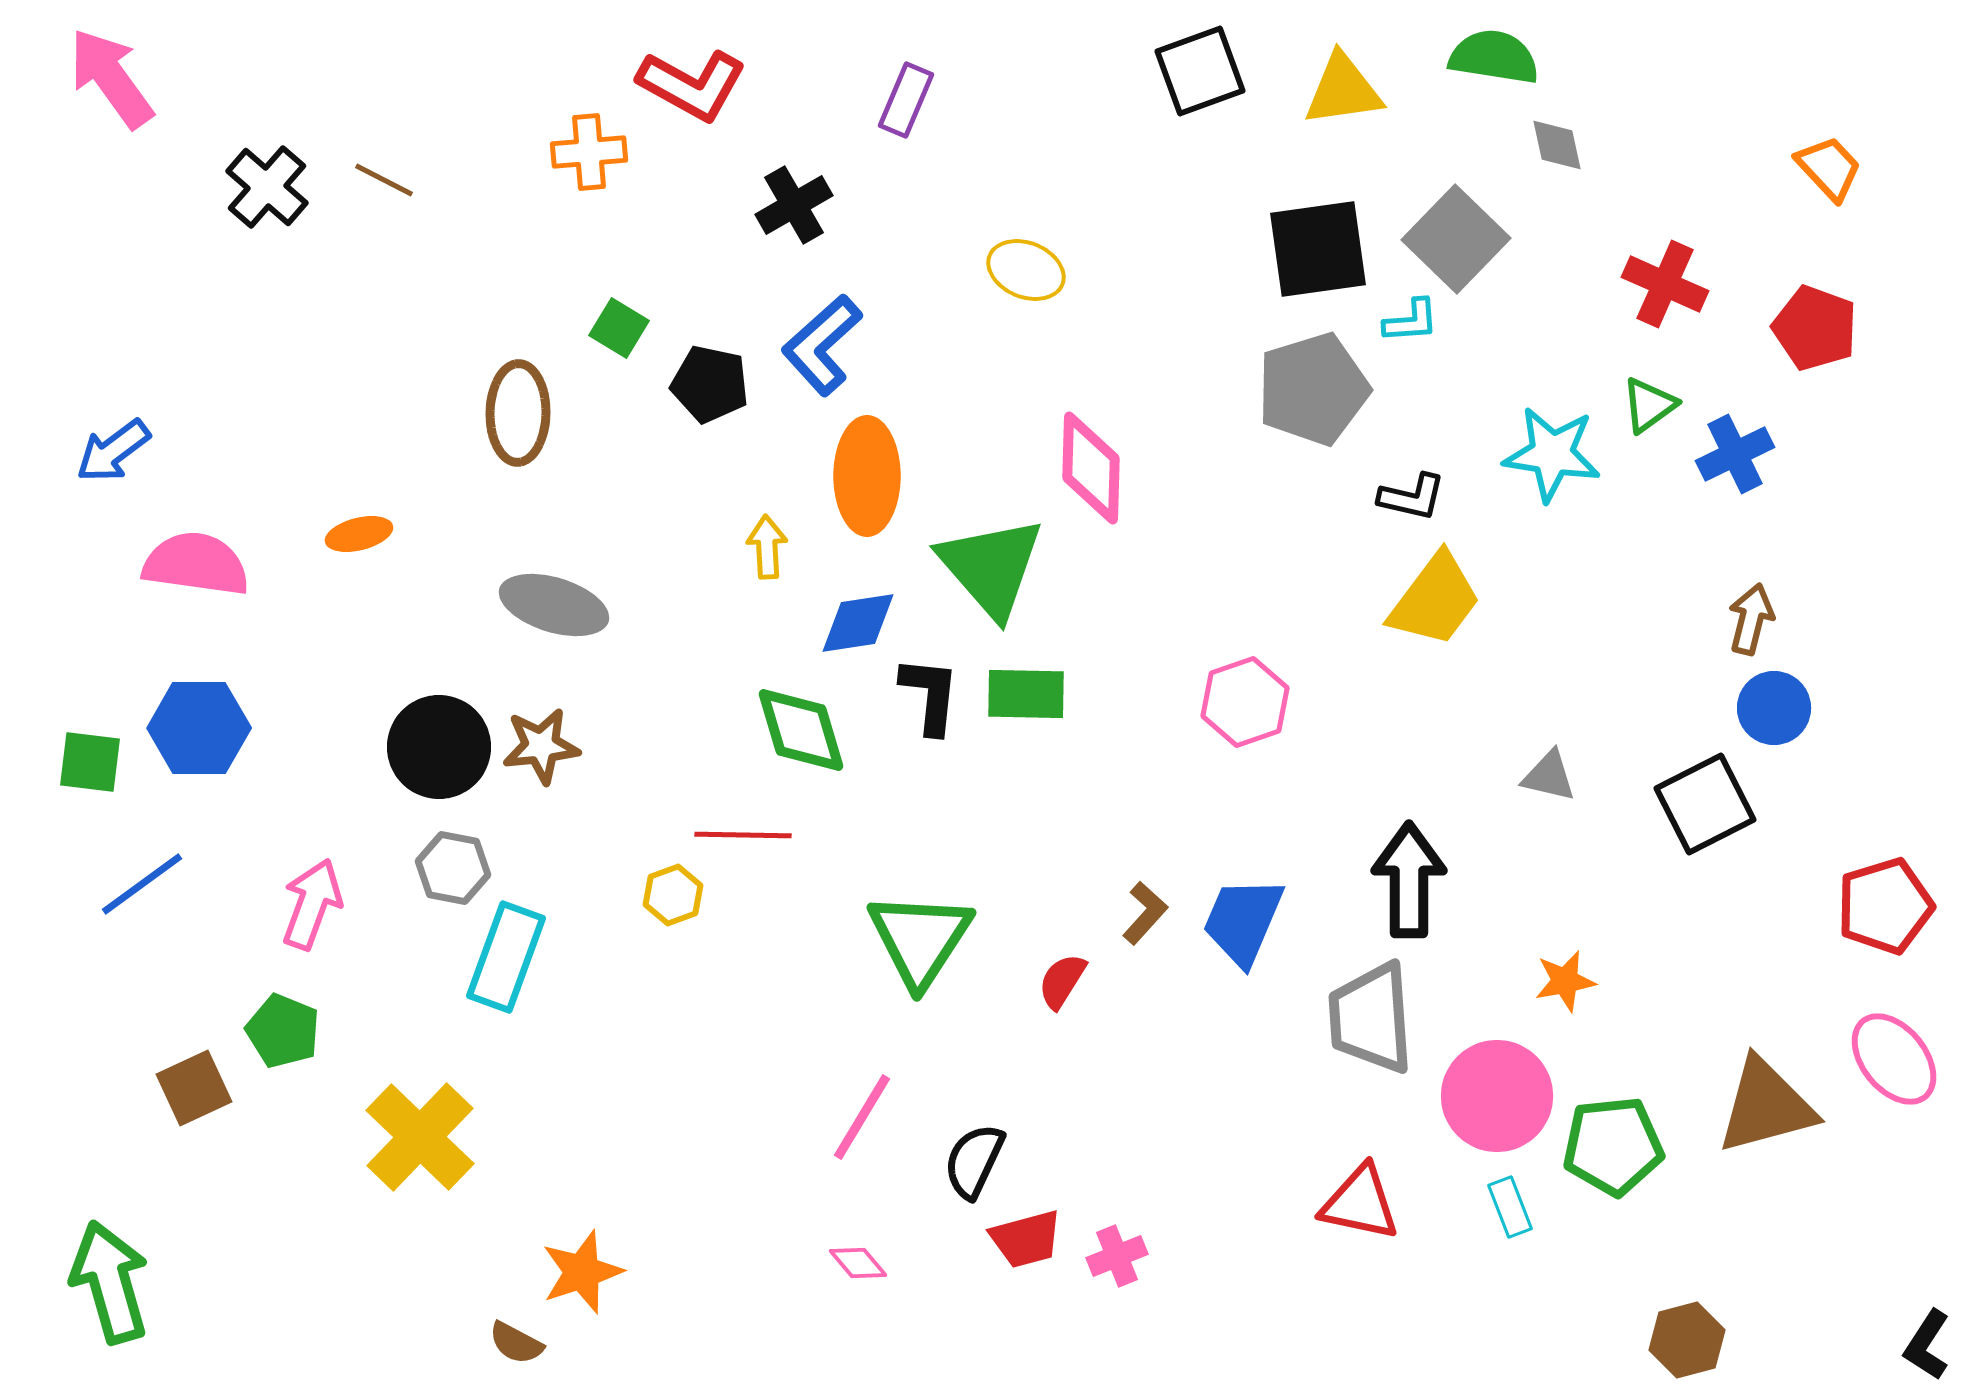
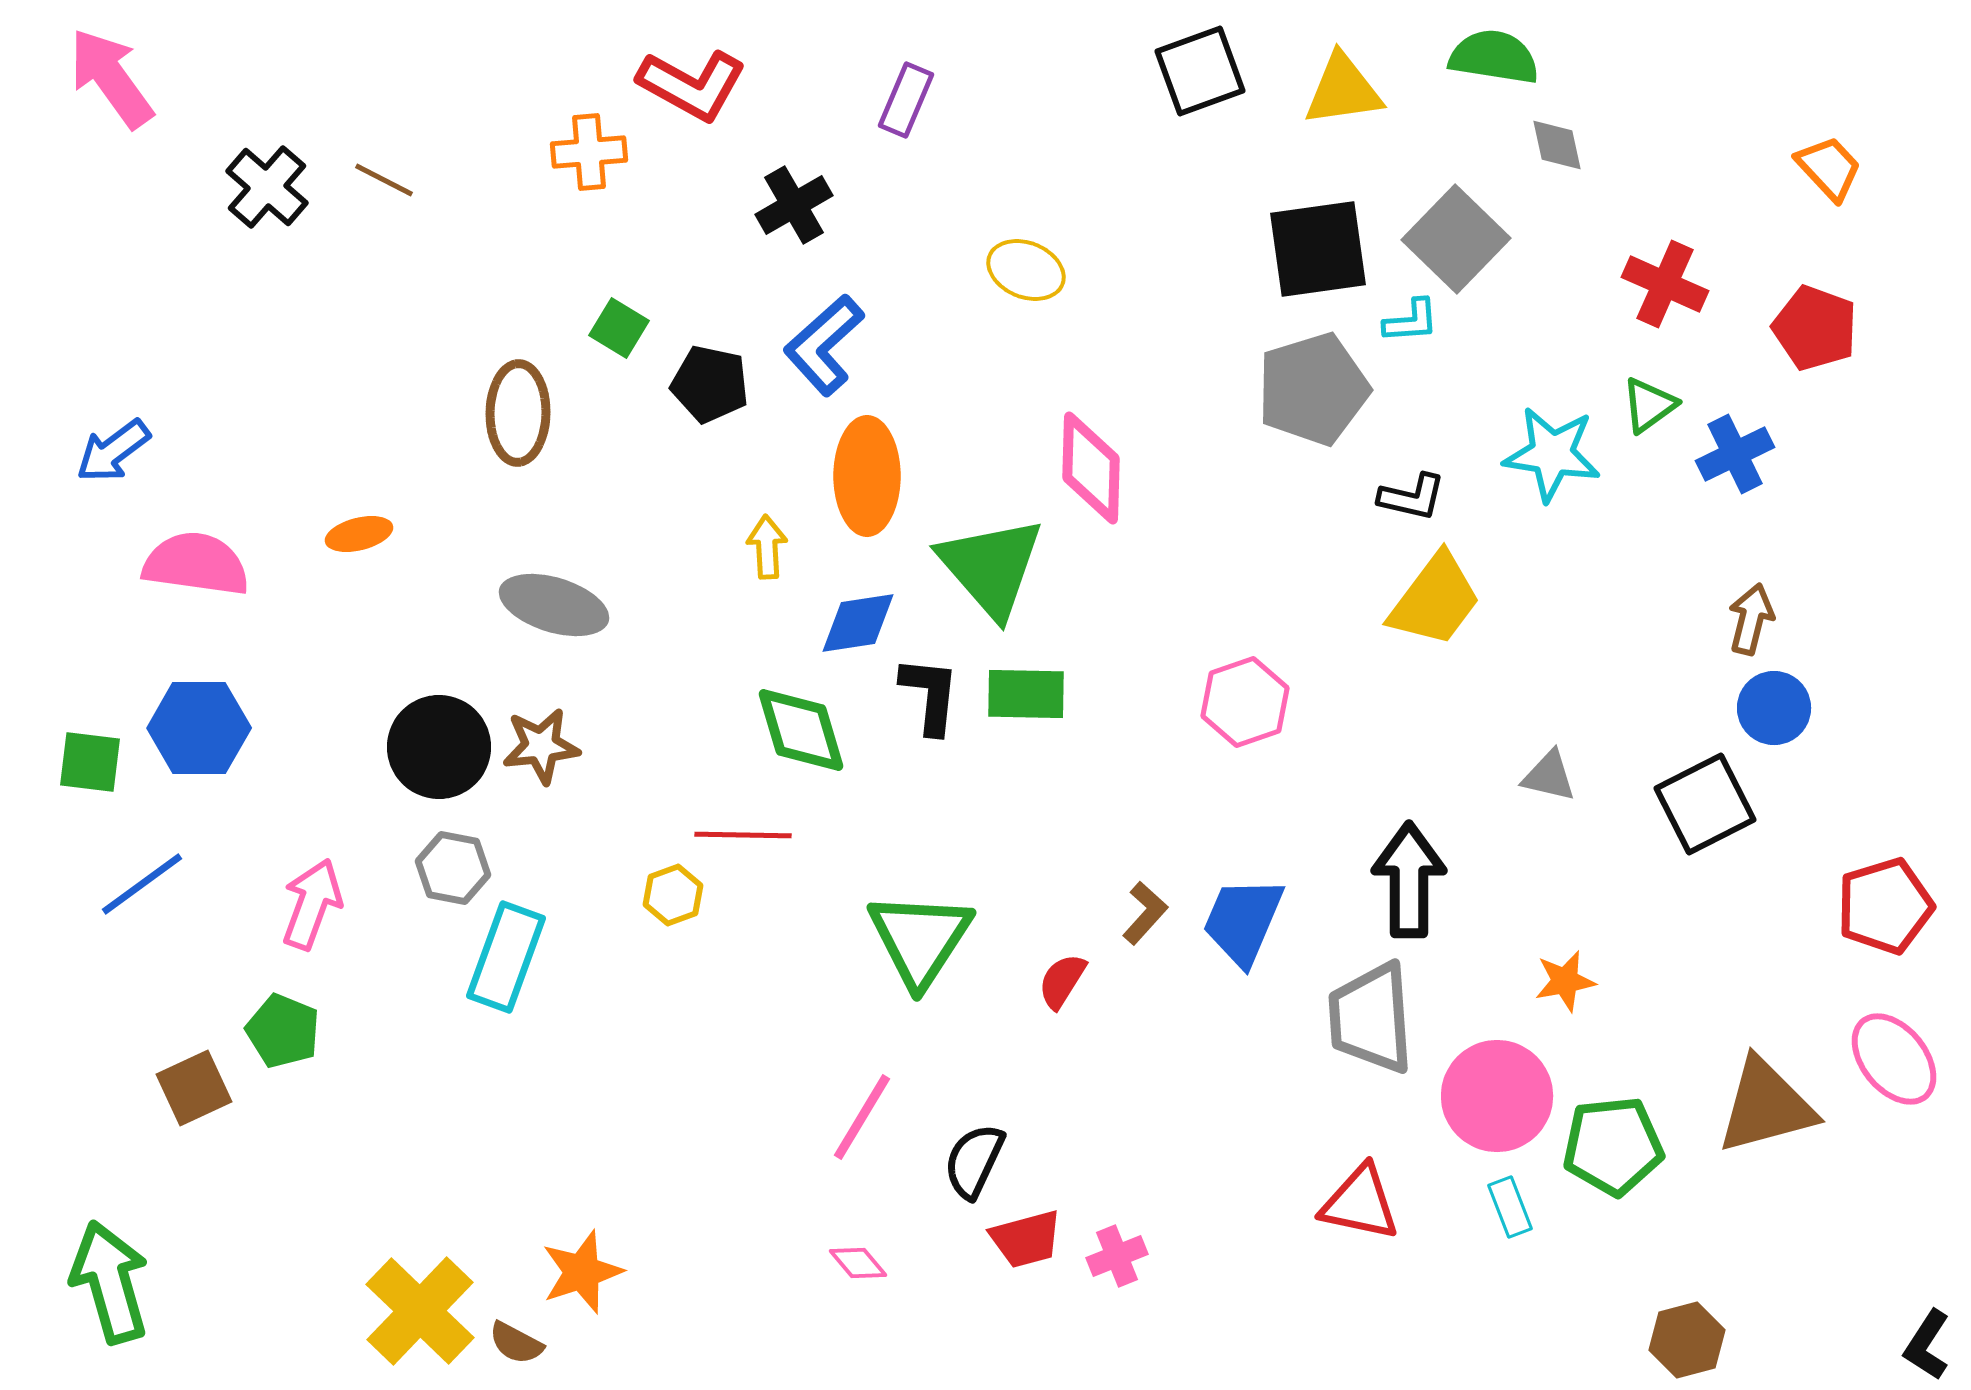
blue L-shape at (822, 345): moved 2 px right
yellow cross at (420, 1137): moved 174 px down
